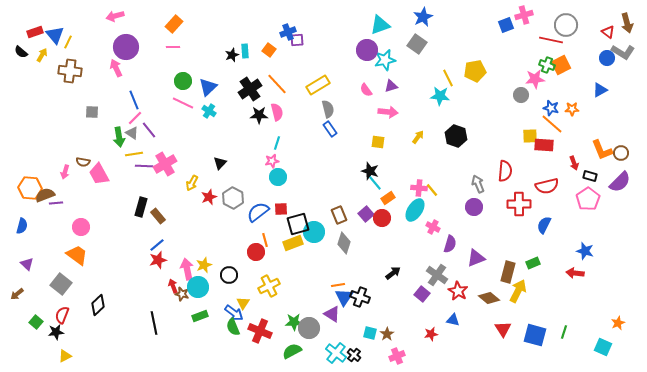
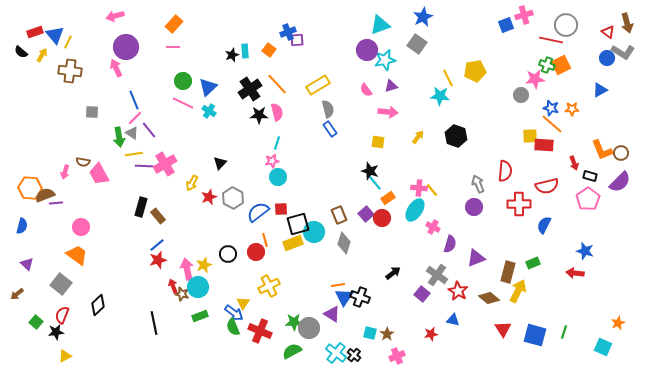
black circle at (229, 275): moved 1 px left, 21 px up
